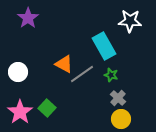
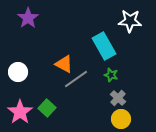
gray line: moved 6 px left, 5 px down
